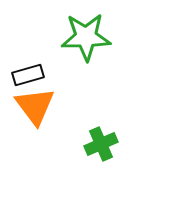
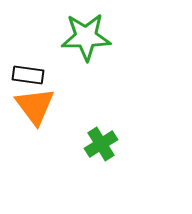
black rectangle: rotated 24 degrees clockwise
green cross: rotated 8 degrees counterclockwise
